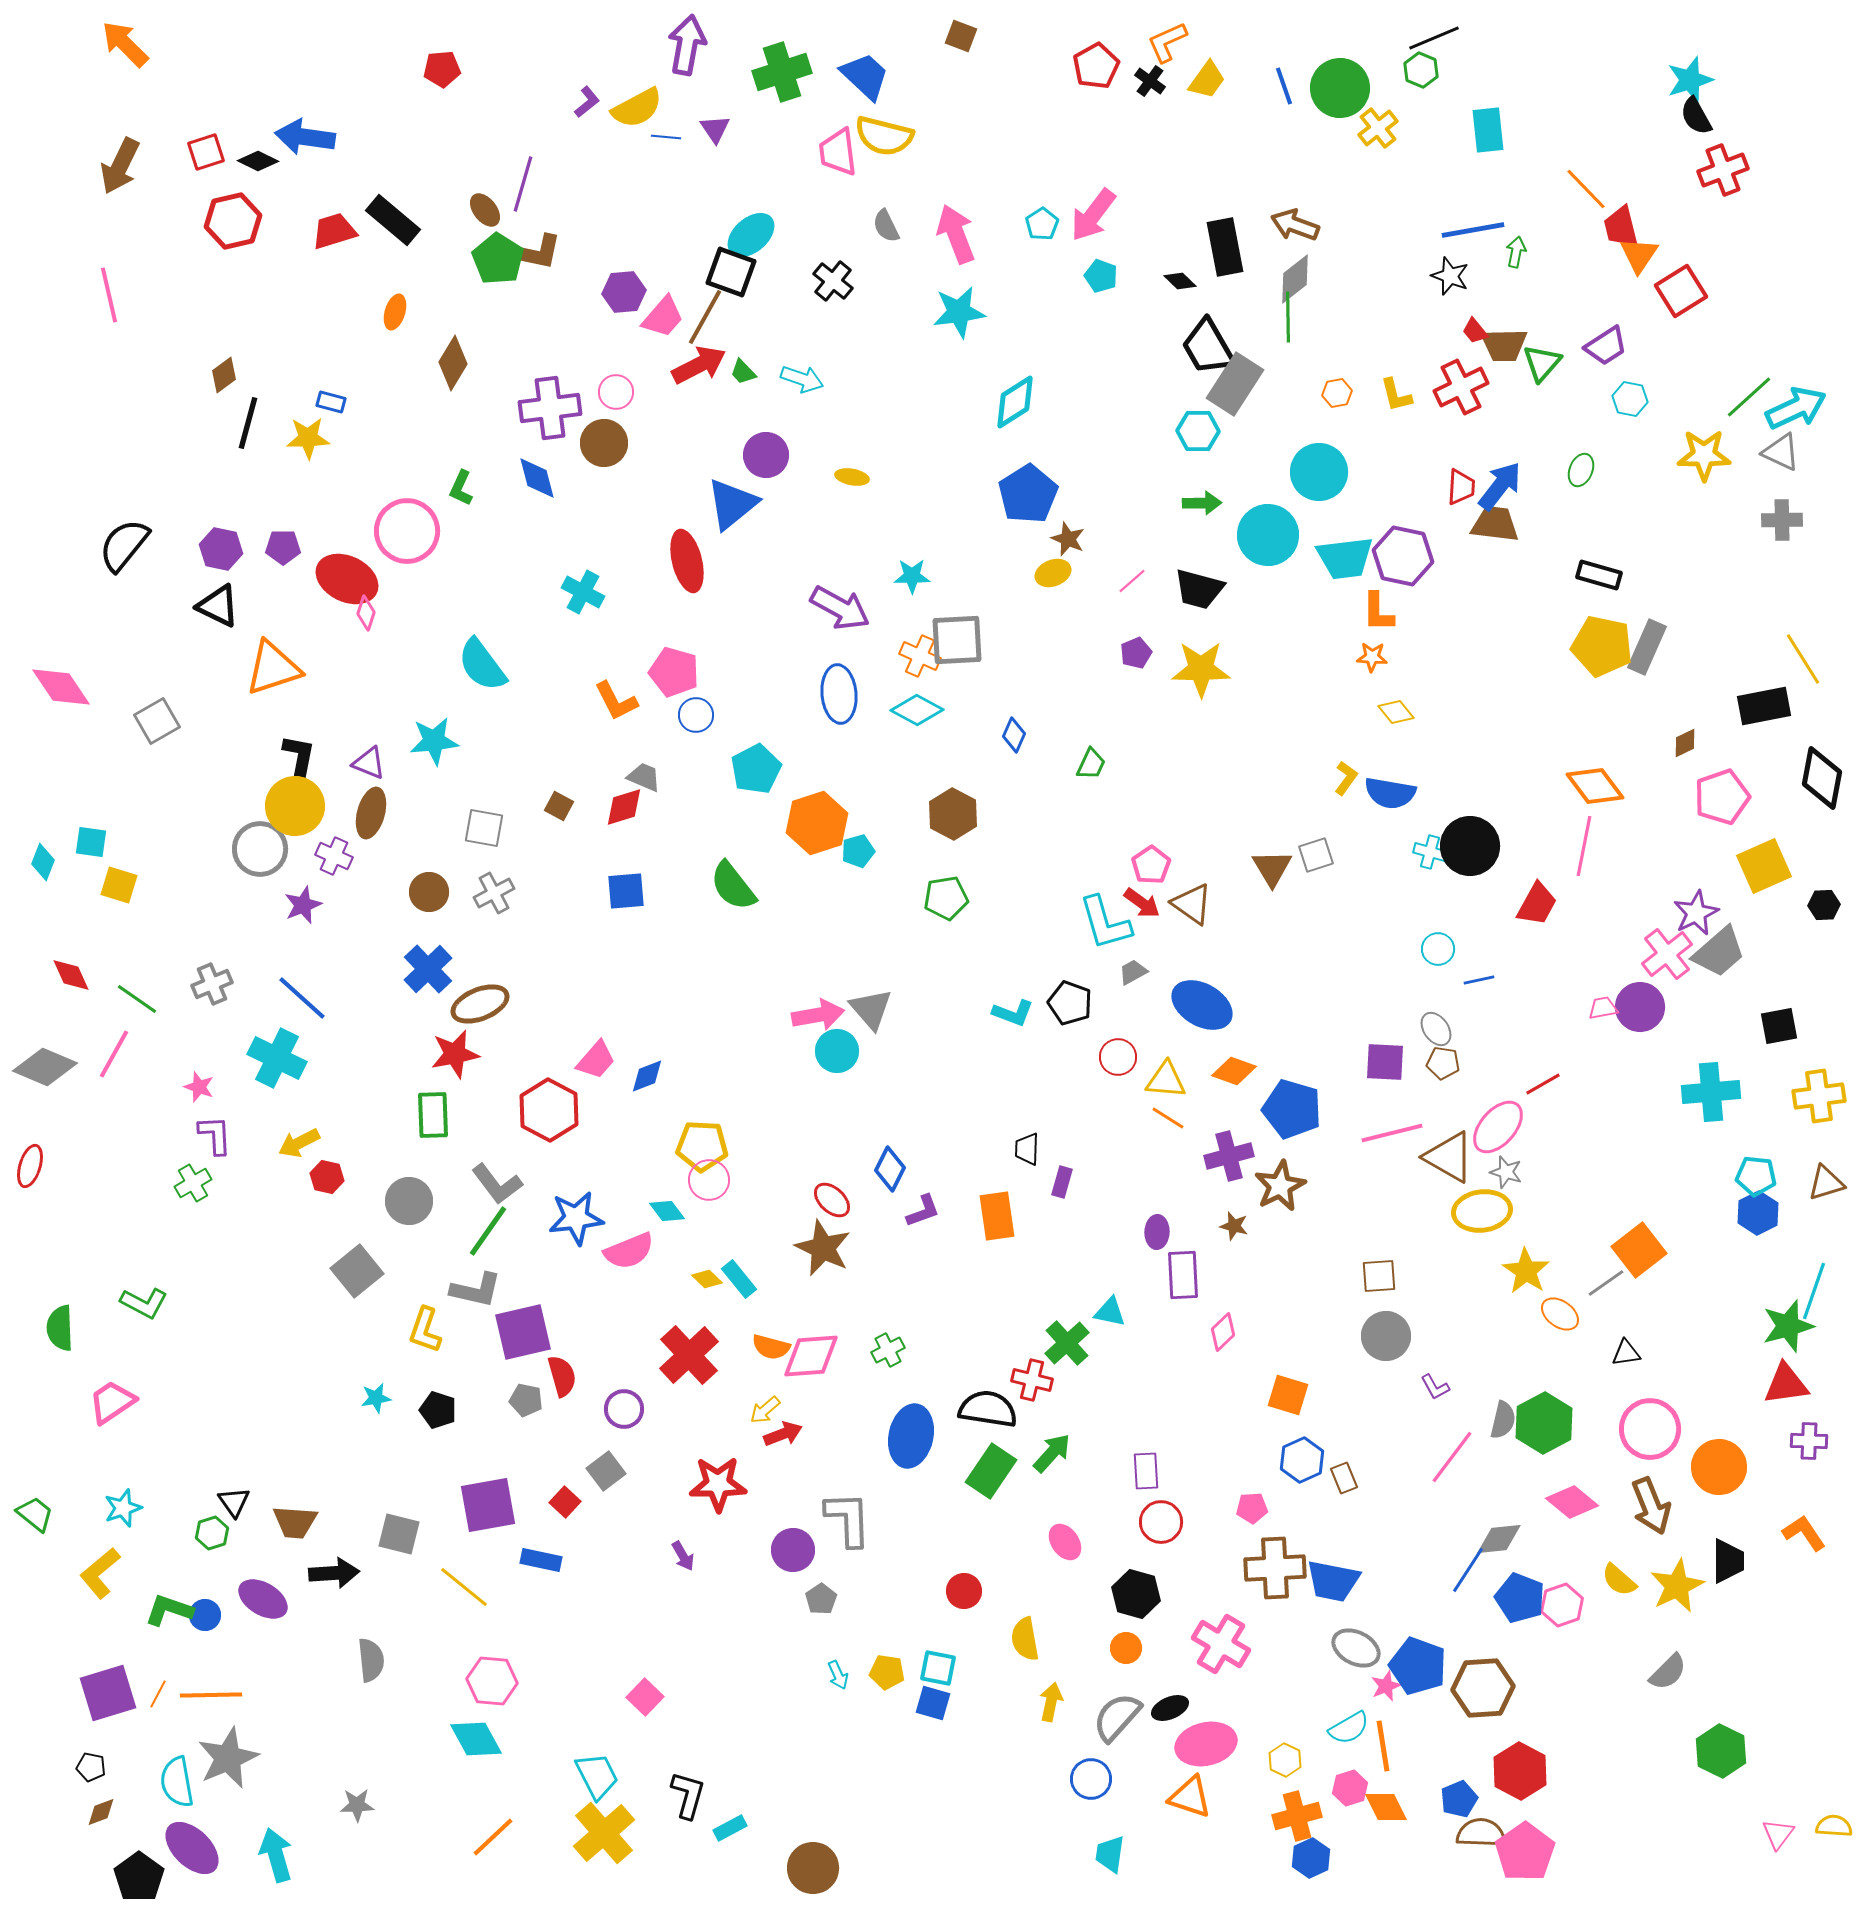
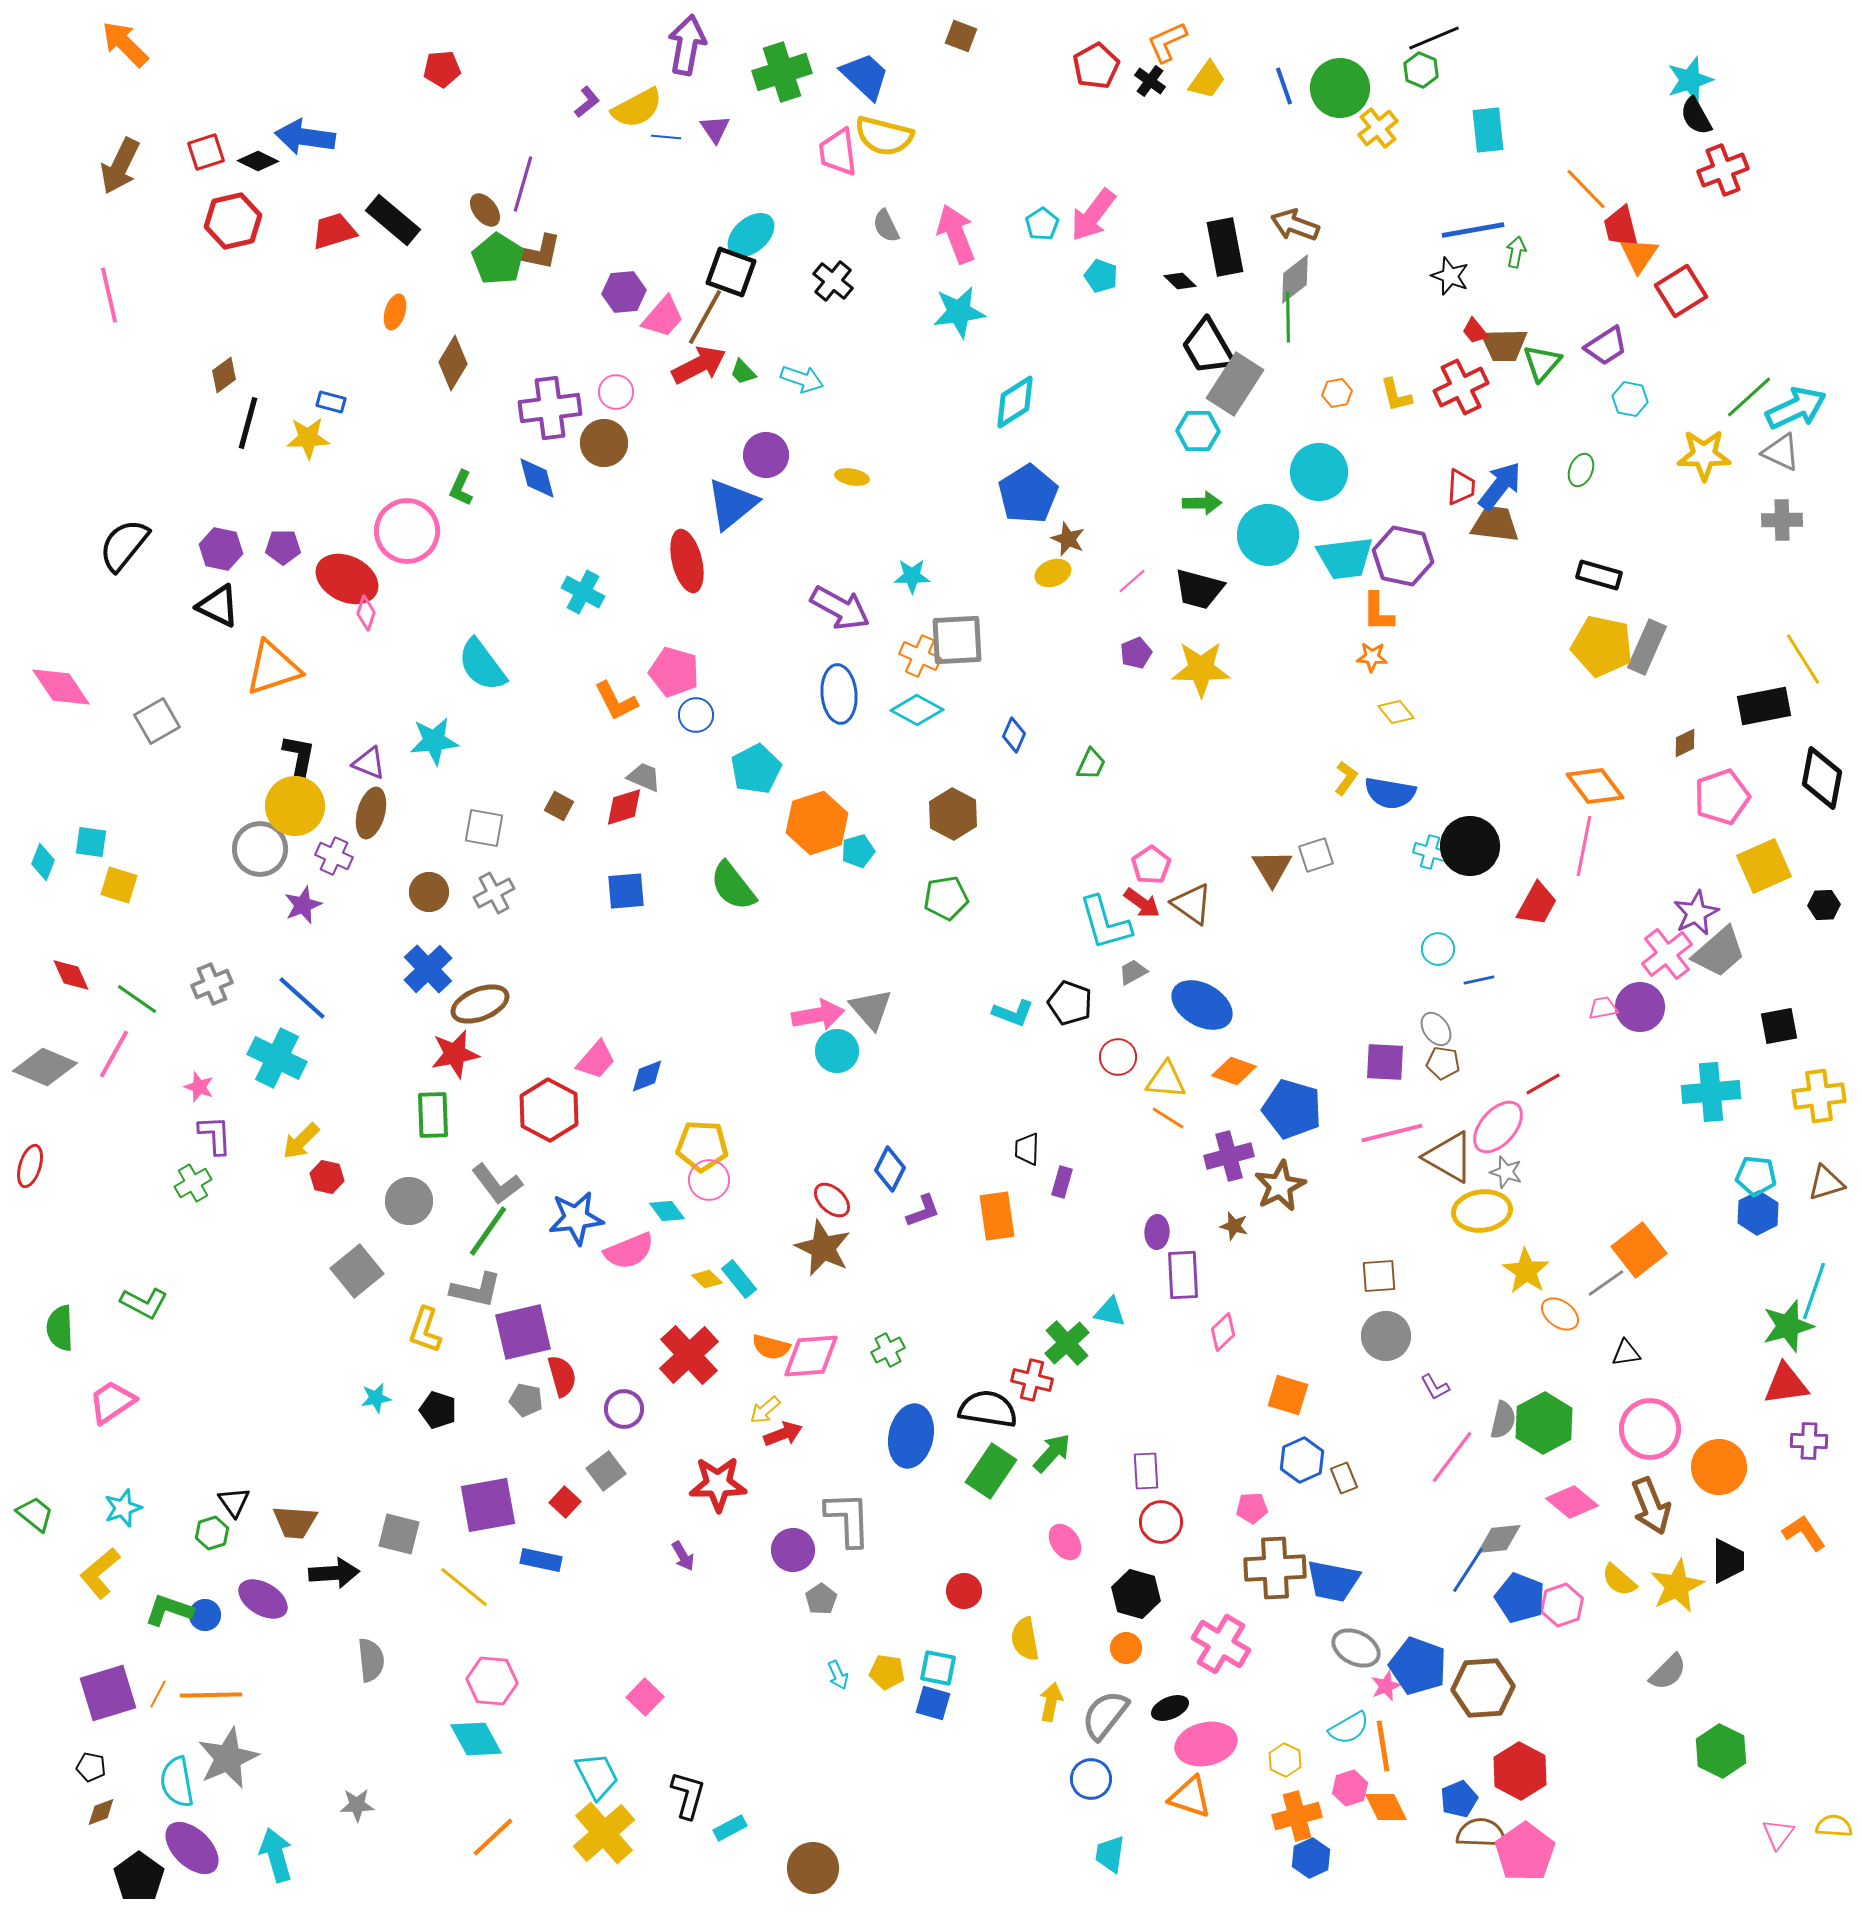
yellow arrow at (299, 1143): moved 2 px right, 2 px up; rotated 18 degrees counterclockwise
gray semicircle at (1117, 1717): moved 12 px left, 2 px up; rotated 4 degrees counterclockwise
